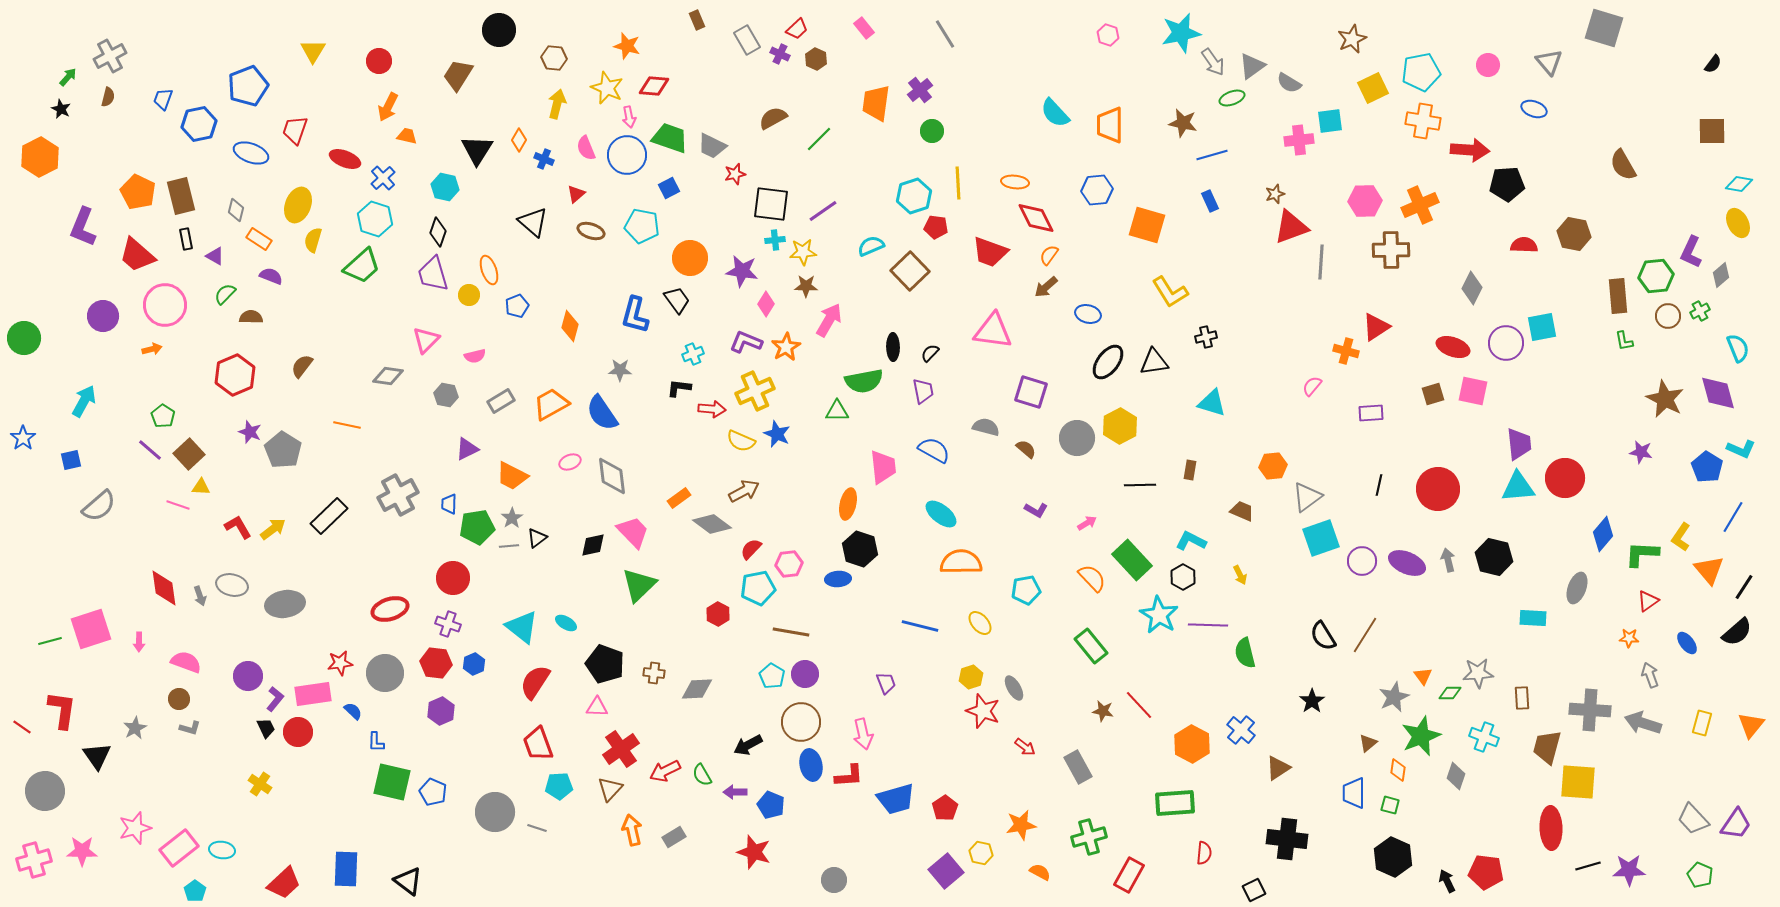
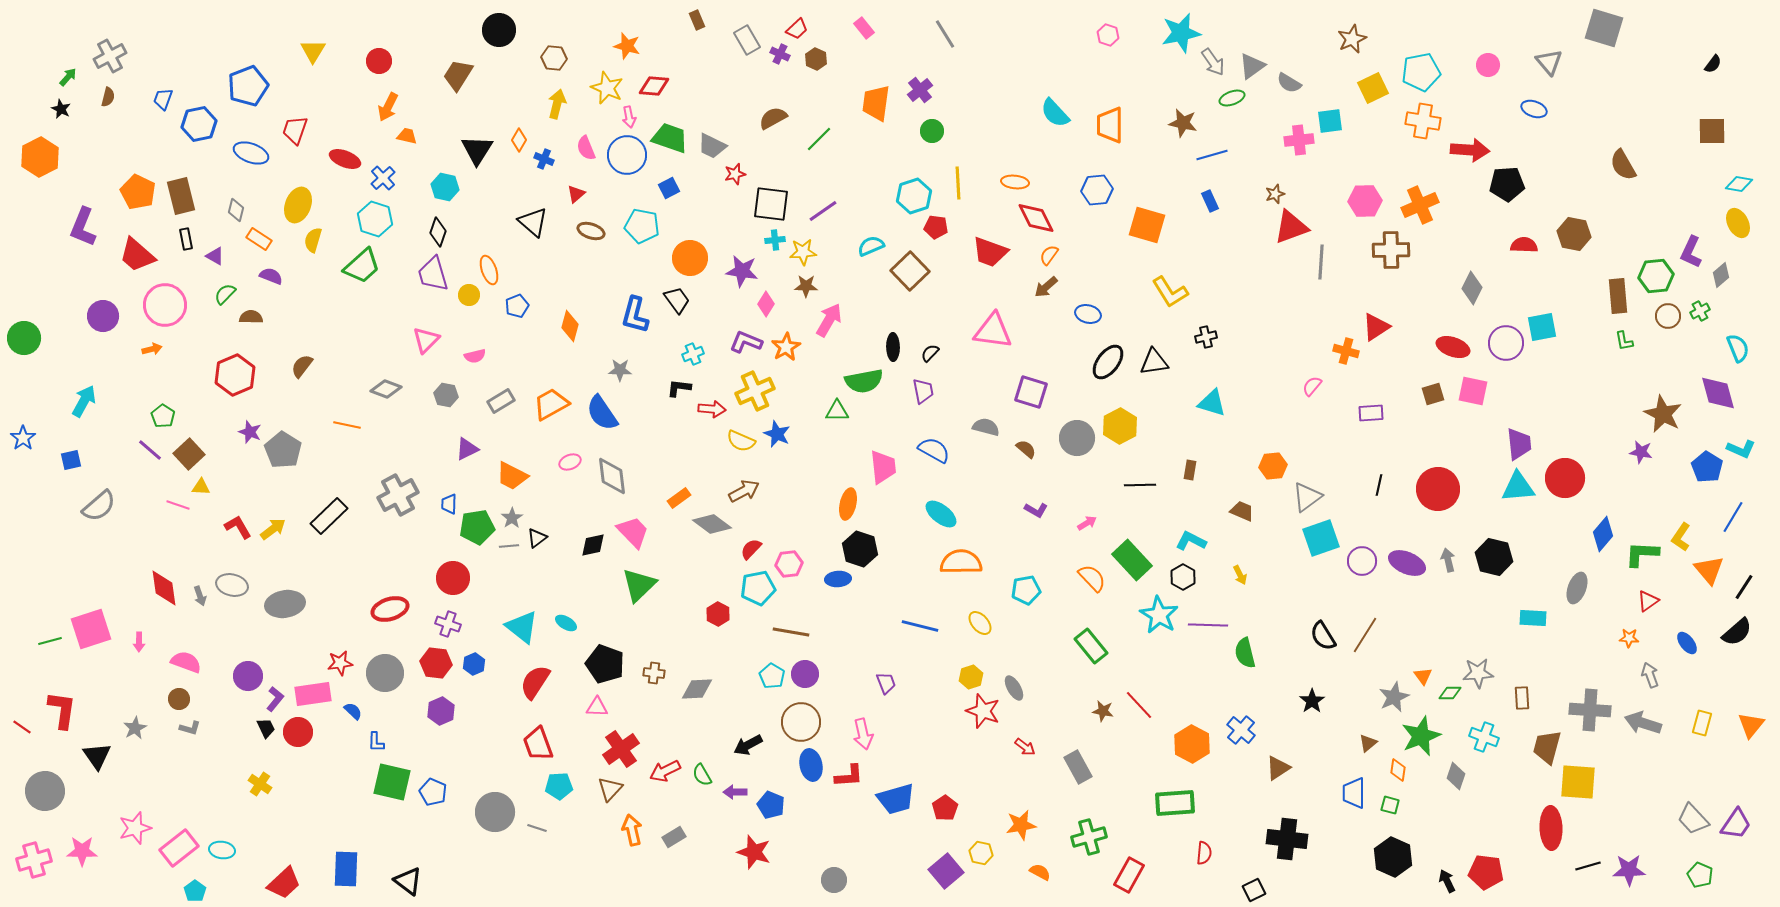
gray diamond at (388, 376): moved 2 px left, 13 px down; rotated 12 degrees clockwise
brown star at (1665, 399): moved 2 px left, 15 px down
